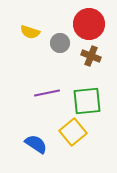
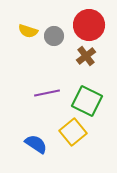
red circle: moved 1 px down
yellow semicircle: moved 2 px left, 1 px up
gray circle: moved 6 px left, 7 px up
brown cross: moved 5 px left; rotated 30 degrees clockwise
green square: rotated 32 degrees clockwise
